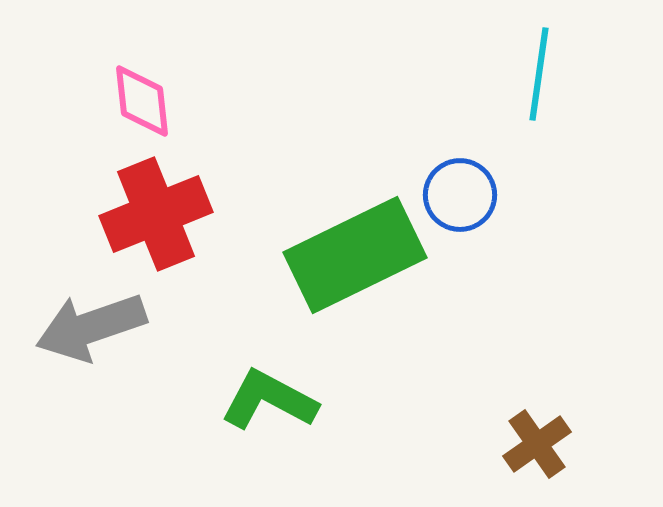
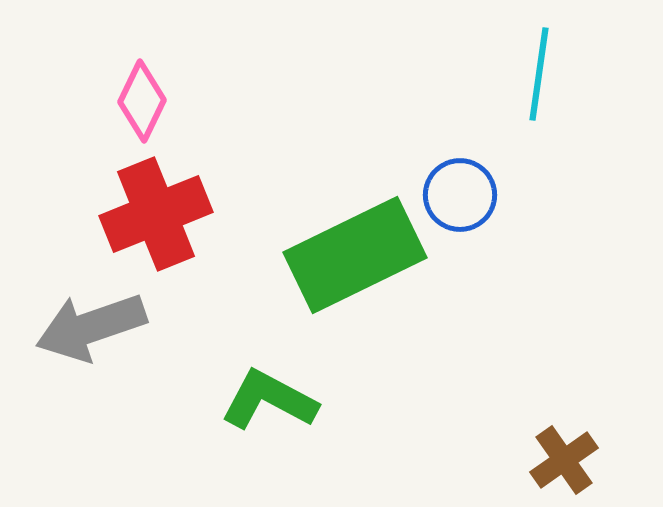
pink diamond: rotated 32 degrees clockwise
brown cross: moved 27 px right, 16 px down
